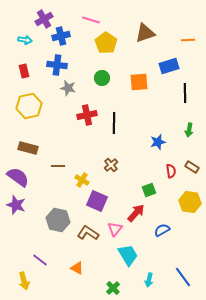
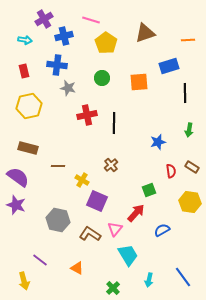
blue cross at (61, 36): moved 3 px right
brown L-shape at (88, 233): moved 2 px right, 1 px down
